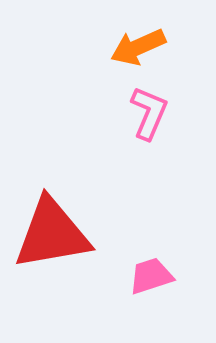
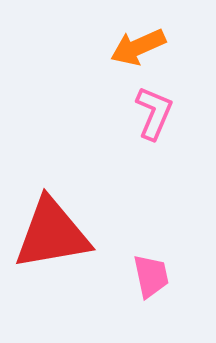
pink L-shape: moved 5 px right
pink trapezoid: rotated 96 degrees clockwise
